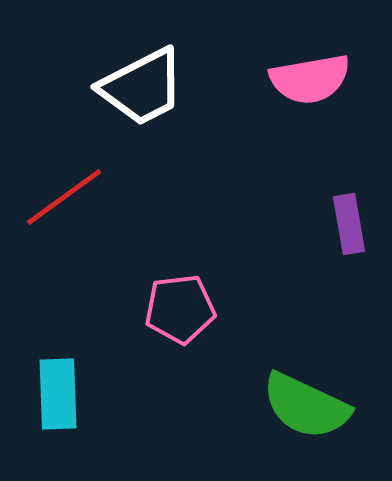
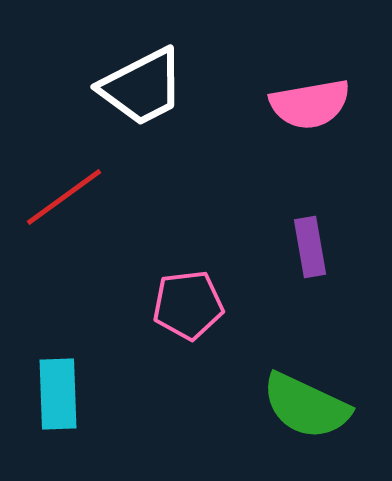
pink semicircle: moved 25 px down
purple rectangle: moved 39 px left, 23 px down
pink pentagon: moved 8 px right, 4 px up
